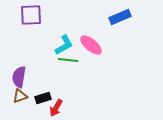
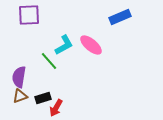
purple square: moved 2 px left
green line: moved 19 px left, 1 px down; rotated 42 degrees clockwise
